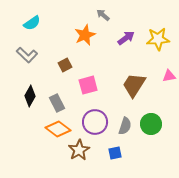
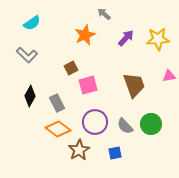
gray arrow: moved 1 px right, 1 px up
purple arrow: rotated 12 degrees counterclockwise
brown square: moved 6 px right, 3 px down
brown trapezoid: rotated 128 degrees clockwise
gray semicircle: rotated 120 degrees clockwise
